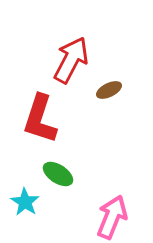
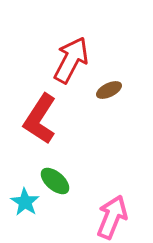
red L-shape: rotated 15 degrees clockwise
green ellipse: moved 3 px left, 7 px down; rotated 8 degrees clockwise
